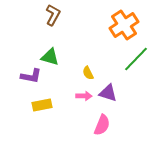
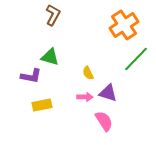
pink arrow: moved 1 px right, 1 px down
pink semicircle: moved 2 px right, 4 px up; rotated 55 degrees counterclockwise
